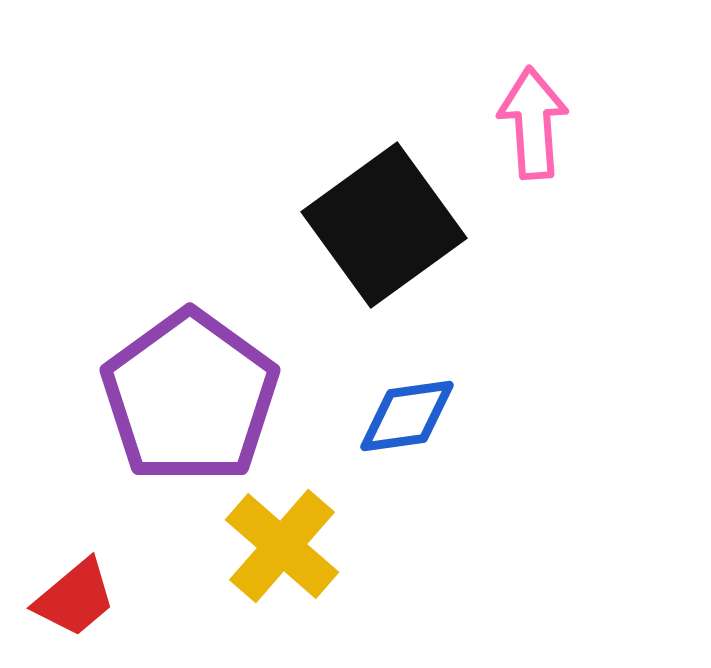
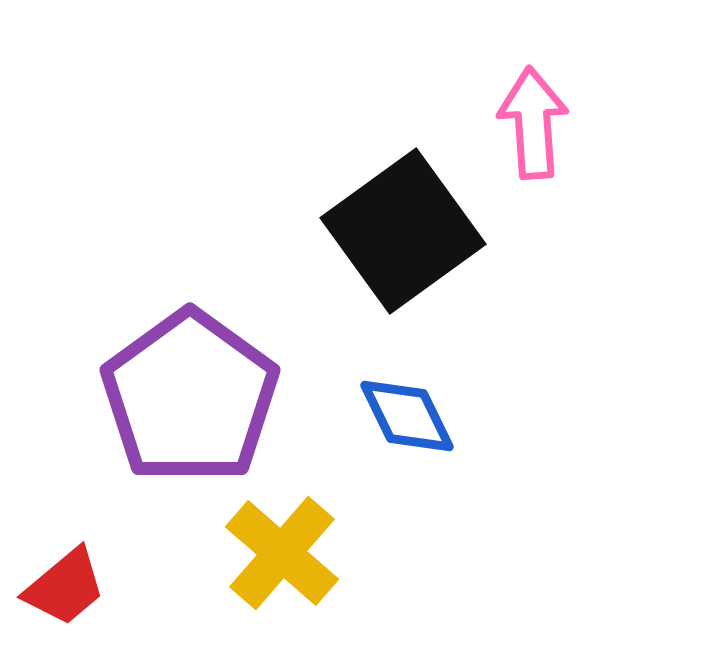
black square: moved 19 px right, 6 px down
blue diamond: rotated 72 degrees clockwise
yellow cross: moved 7 px down
red trapezoid: moved 10 px left, 11 px up
